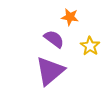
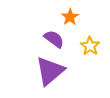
orange star: rotated 30 degrees clockwise
